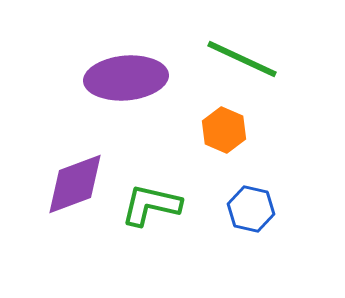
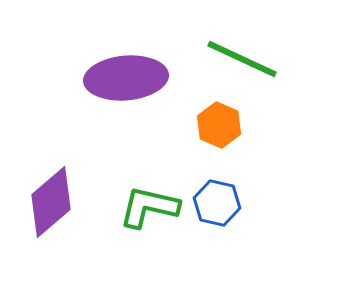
orange hexagon: moved 5 px left, 5 px up
purple diamond: moved 24 px left, 18 px down; rotated 20 degrees counterclockwise
green L-shape: moved 2 px left, 2 px down
blue hexagon: moved 34 px left, 6 px up
